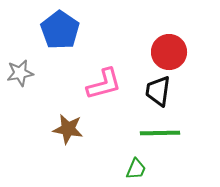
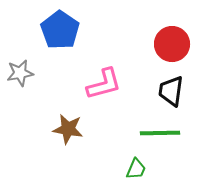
red circle: moved 3 px right, 8 px up
black trapezoid: moved 13 px right
